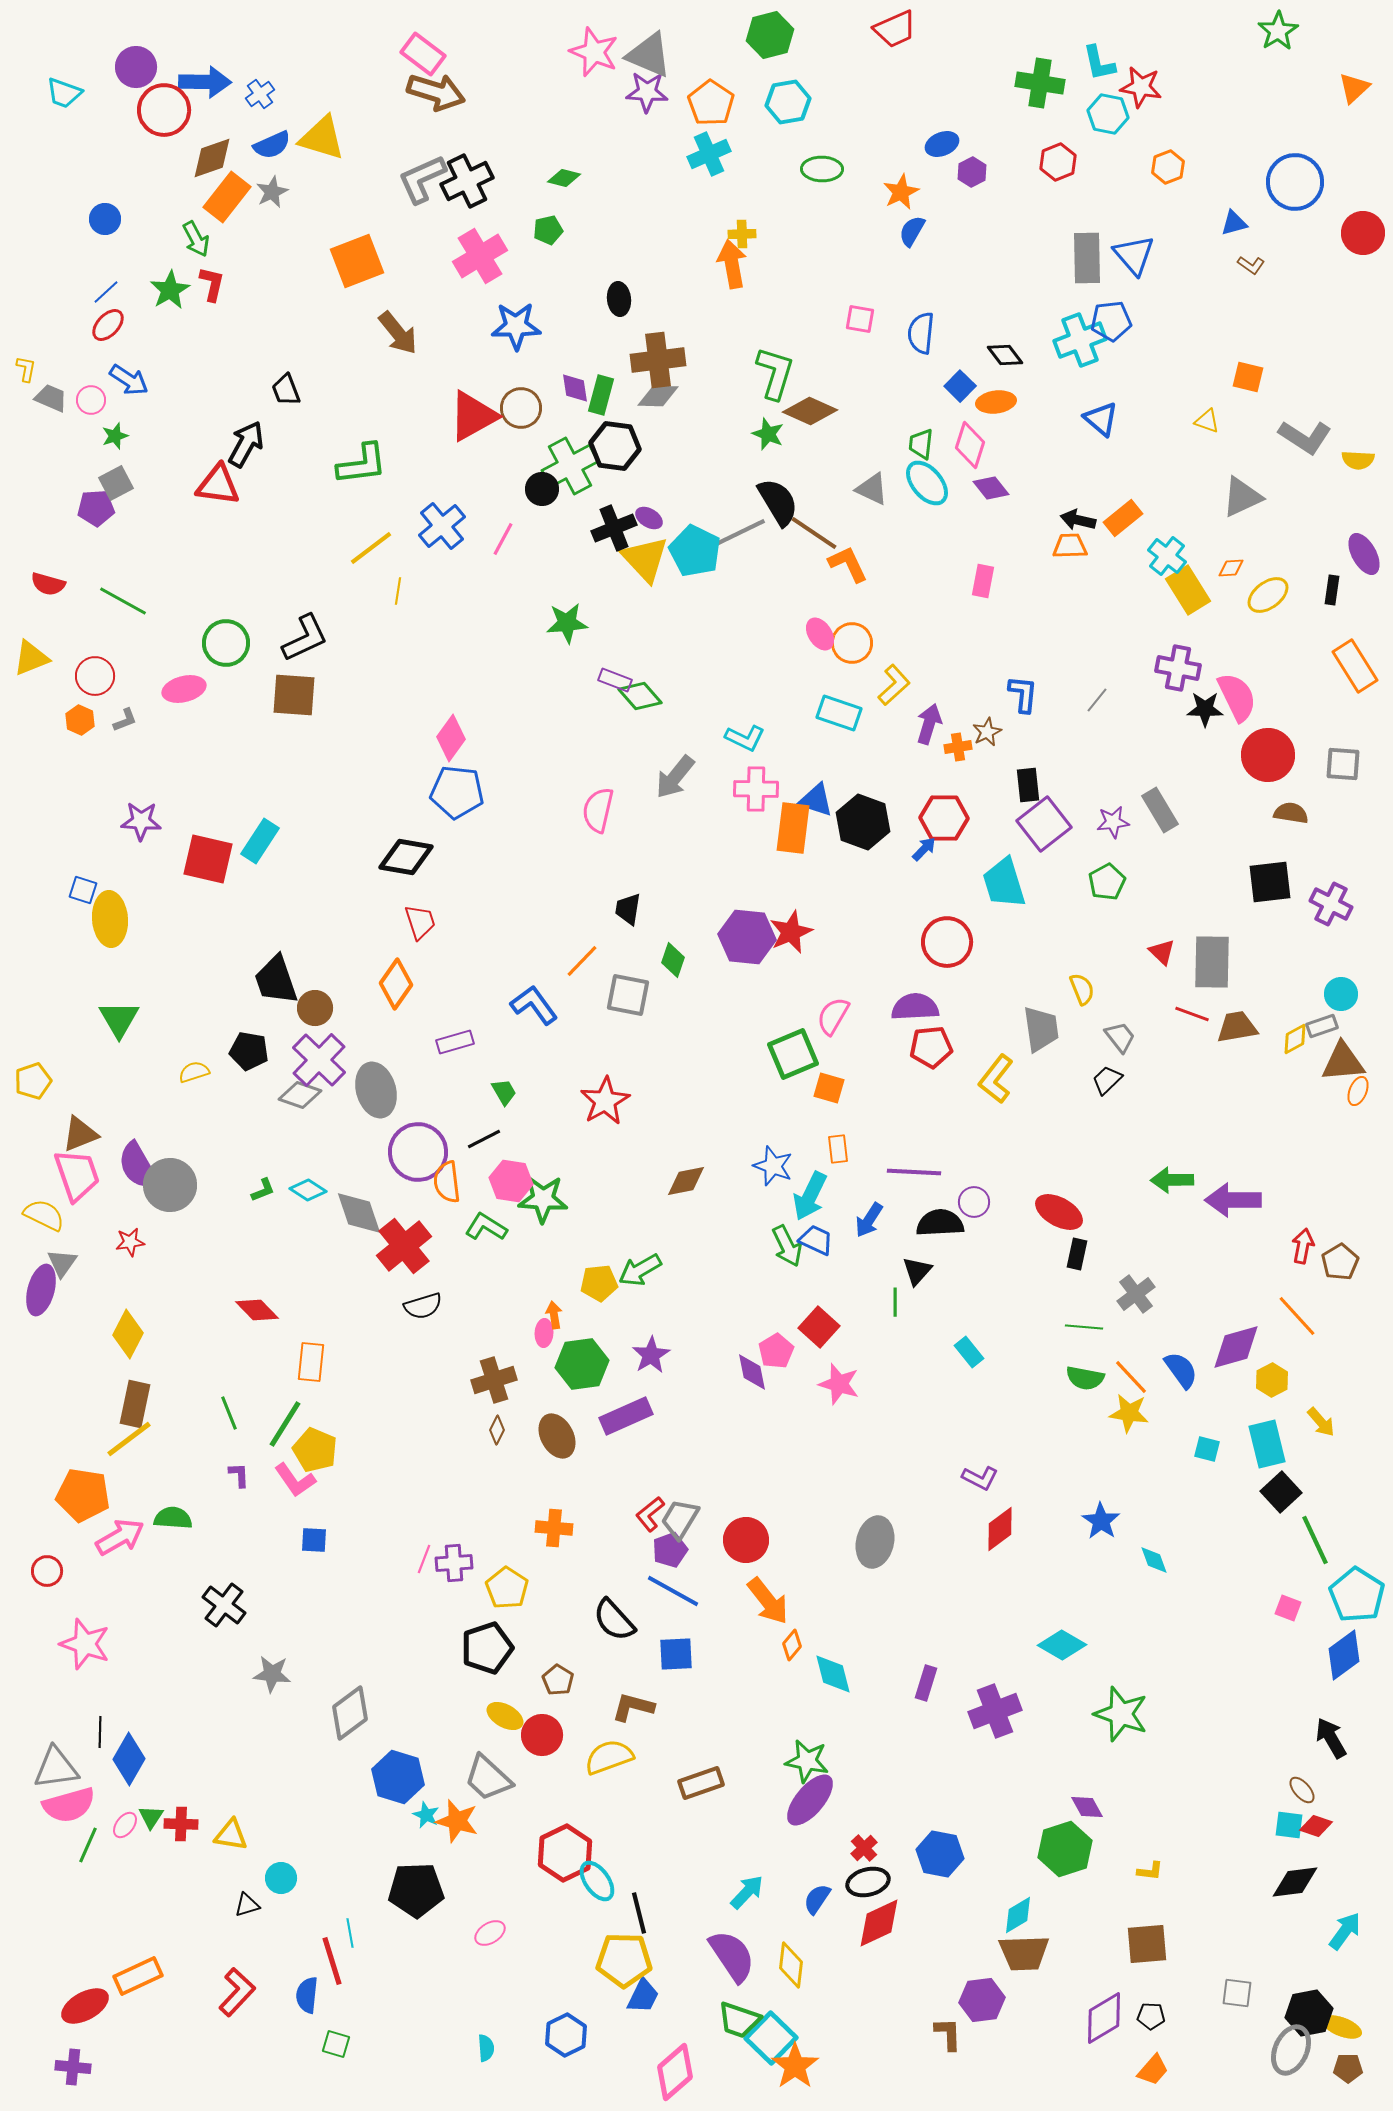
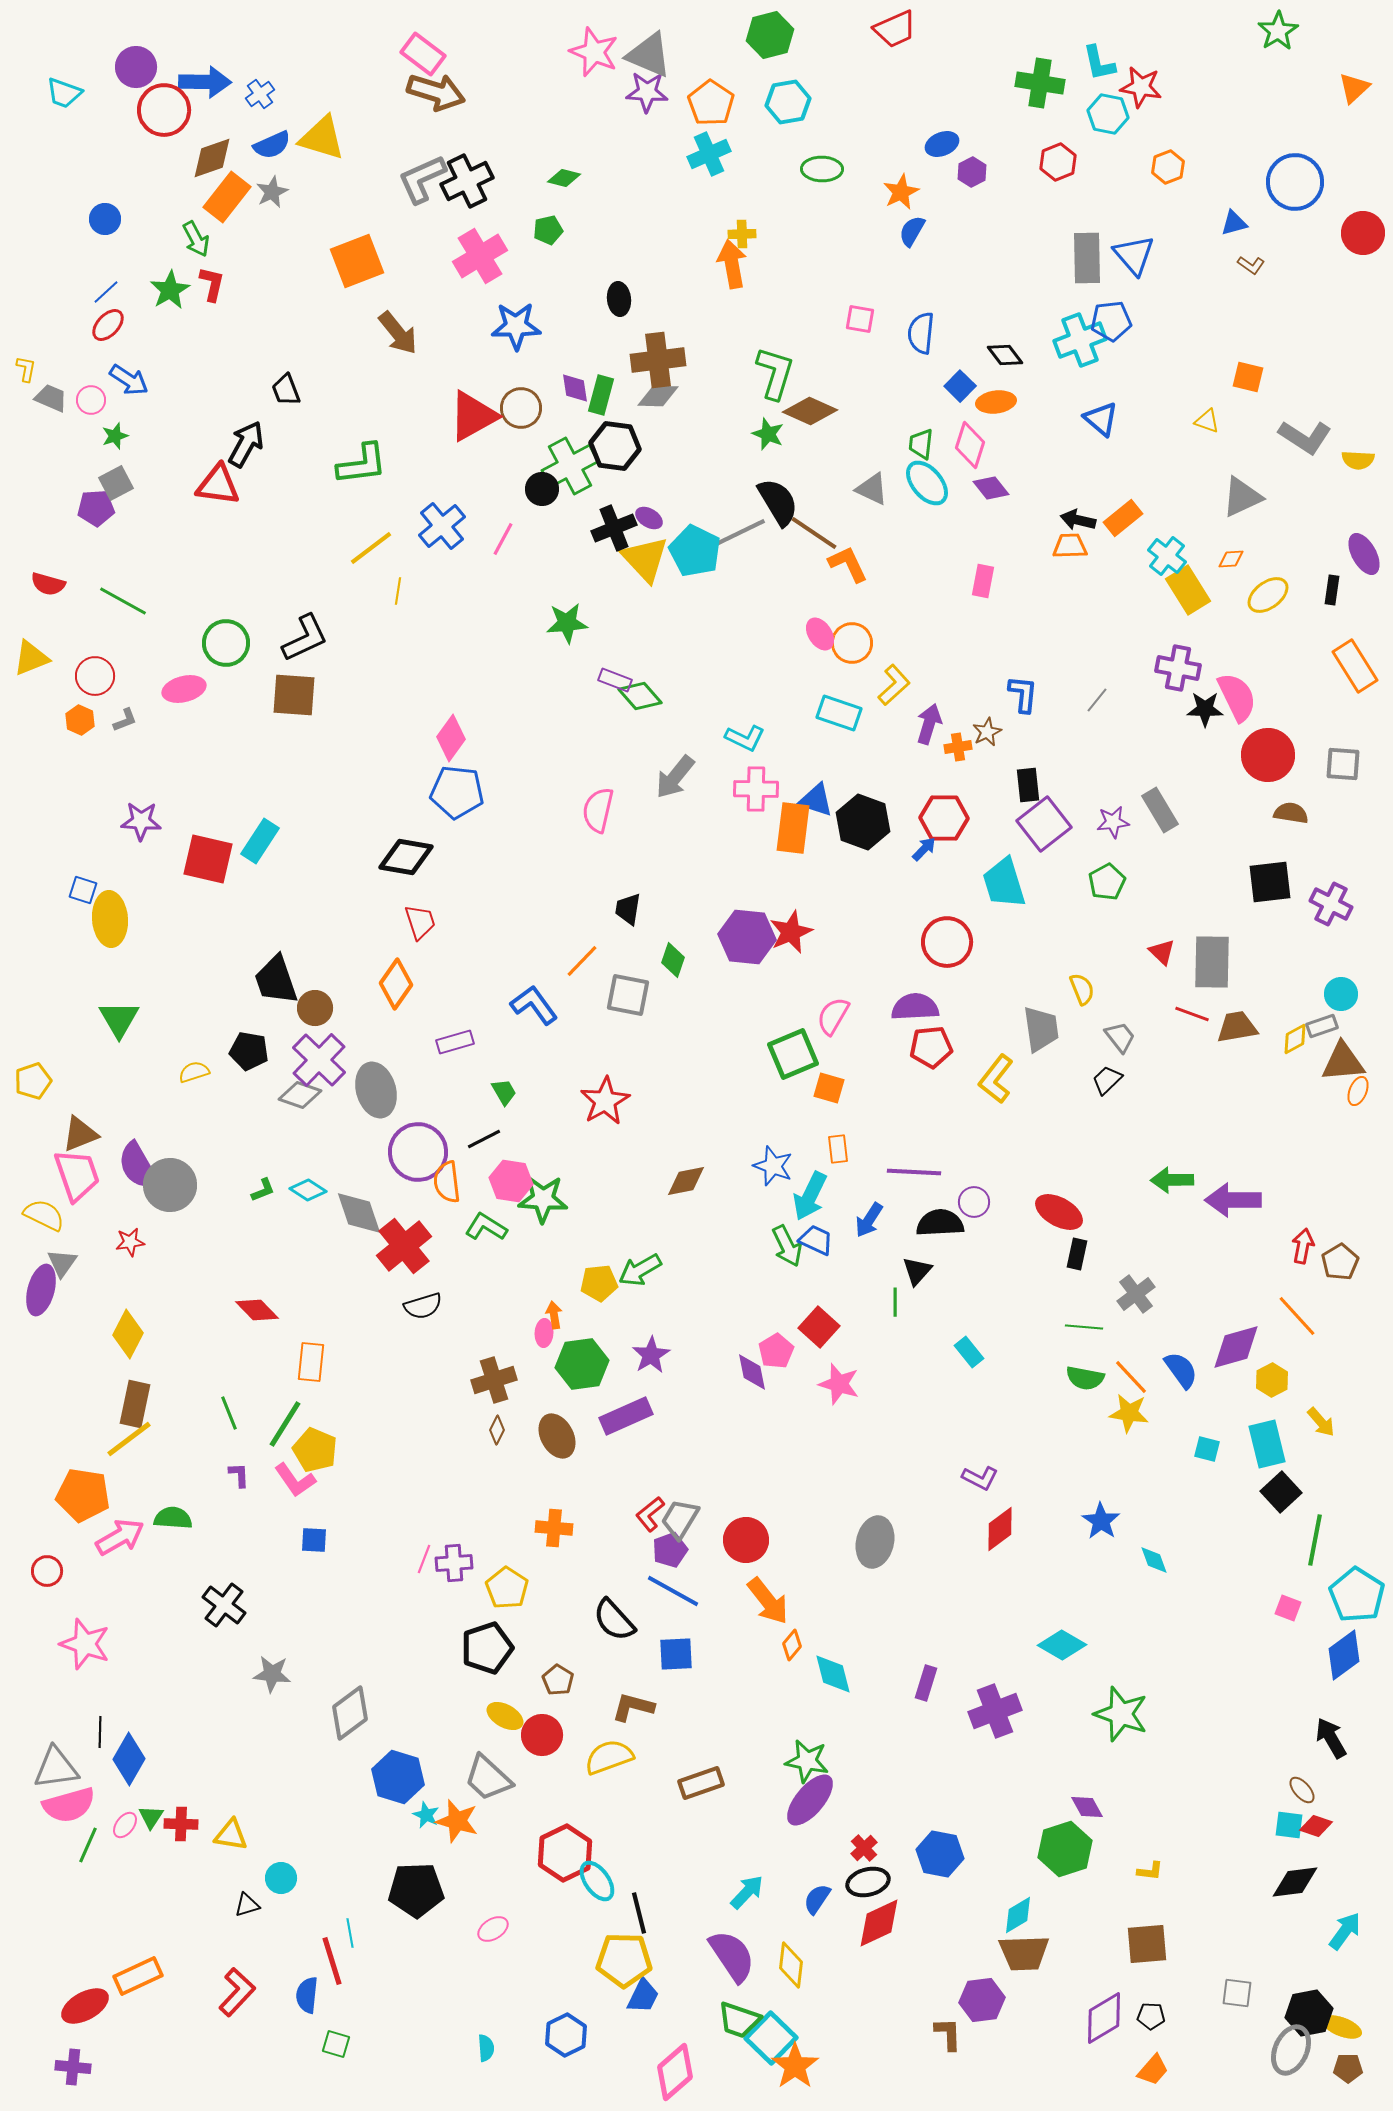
orange diamond at (1231, 568): moved 9 px up
green line at (1315, 1540): rotated 36 degrees clockwise
pink ellipse at (490, 1933): moved 3 px right, 4 px up
